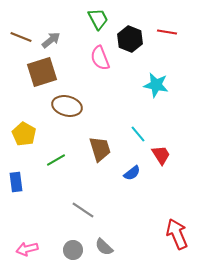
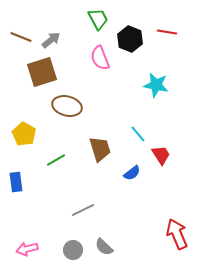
gray line: rotated 60 degrees counterclockwise
